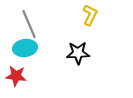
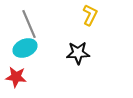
cyan ellipse: rotated 15 degrees counterclockwise
red star: moved 1 px down
